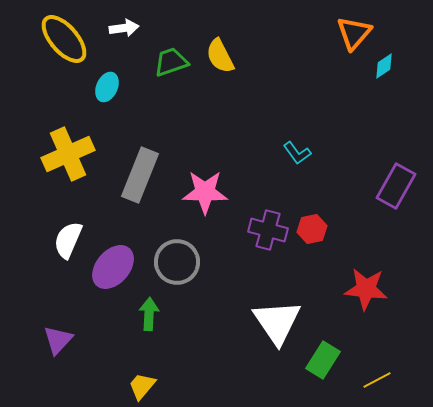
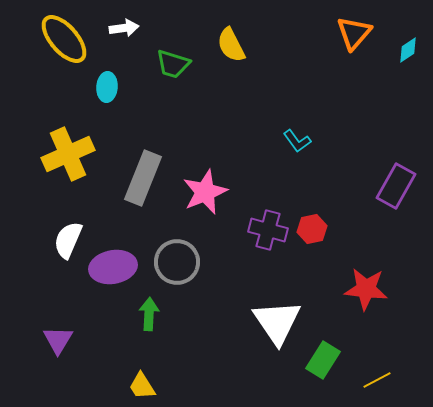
yellow semicircle: moved 11 px right, 11 px up
green trapezoid: moved 2 px right, 2 px down; rotated 144 degrees counterclockwise
cyan diamond: moved 24 px right, 16 px up
cyan ellipse: rotated 20 degrees counterclockwise
cyan L-shape: moved 12 px up
gray rectangle: moved 3 px right, 3 px down
pink star: rotated 24 degrees counterclockwise
purple ellipse: rotated 39 degrees clockwise
purple triangle: rotated 12 degrees counterclockwise
yellow trapezoid: rotated 72 degrees counterclockwise
